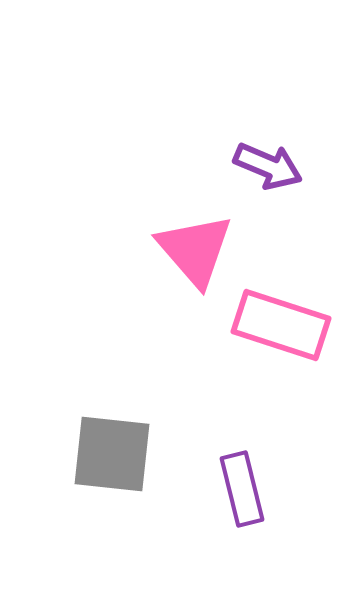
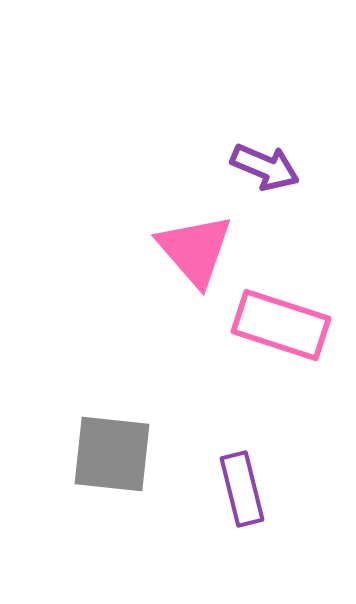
purple arrow: moved 3 px left, 1 px down
